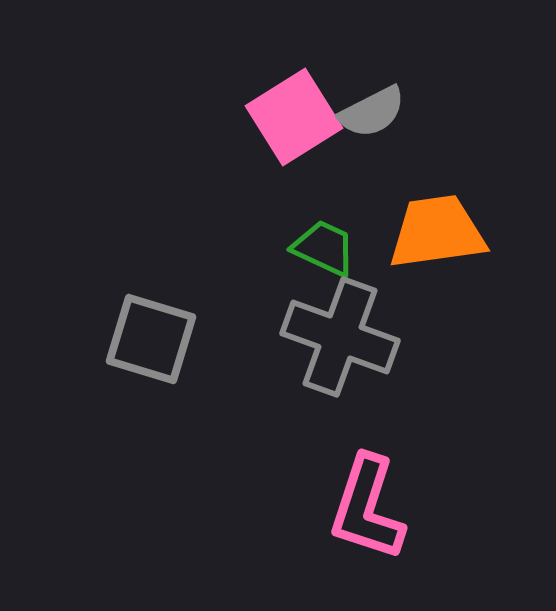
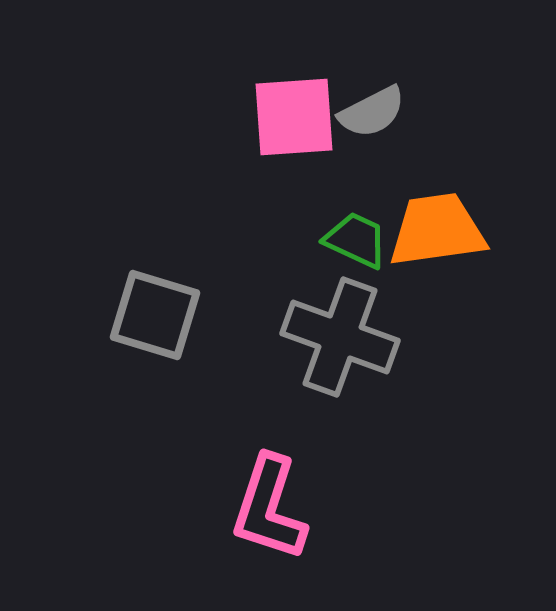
pink square: rotated 28 degrees clockwise
orange trapezoid: moved 2 px up
green trapezoid: moved 32 px right, 8 px up
gray square: moved 4 px right, 24 px up
pink L-shape: moved 98 px left
